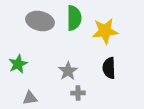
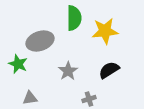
gray ellipse: moved 20 px down; rotated 32 degrees counterclockwise
green star: rotated 24 degrees counterclockwise
black semicircle: moved 2 px down; rotated 60 degrees clockwise
gray cross: moved 11 px right, 6 px down; rotated 16 degrees counterclockwise
